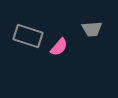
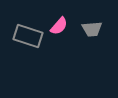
pink semicircle: moved 21 px up
